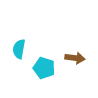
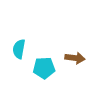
cyan pentagon: rotated 20 degrees counterclockwise
